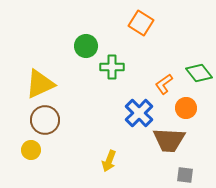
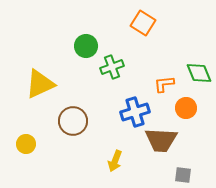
orange square: moved 2 px right
green cross: rotated 20 degrees counterclockwise
green diamond: rotated 16 degrees clockwise
orange L-shape: rotated 30 degrees clockwise
blue cross: moved 4 px left, 1 px up; rotated 28 degrees clockwise
brown circle: moved 28 px right, 1 px down
brown trapezoid: moved 8 px left
yellow circle: moved 5 px left, 6 px up
yellow arrow: moved 6 px right
gray square: moved 2 px left
